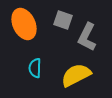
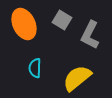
gray square: moved 1 px left; rotated 12 degrees clockwise
gray L-shape: moved 3 px right, 2 px up
yellow semicircle: moved 1 px right, 3 px down; rotated 12 degrees counterclockwise
